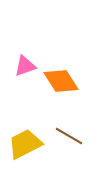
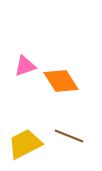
brown line: rotated 8 degrees counterclockwise
